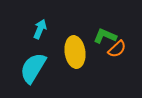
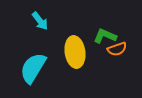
cyan arrow: moved 8 px up; rotated 120 degrees clockwise
orange semicircle: rotated 24 degrees clockwise
